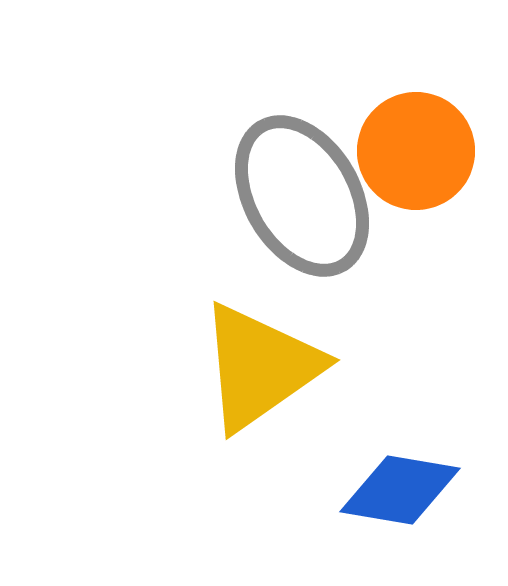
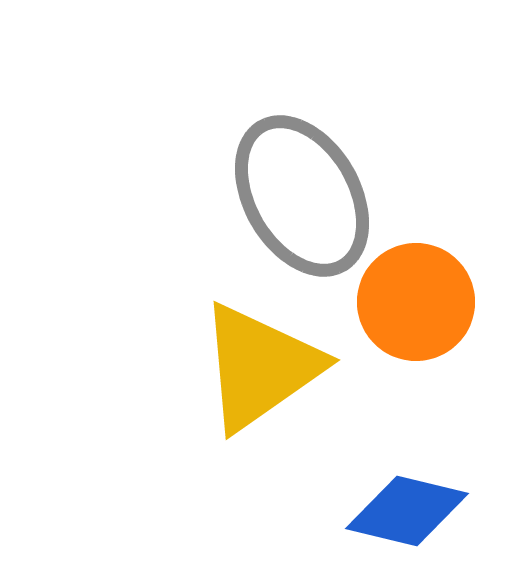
orange circle: moved 151 px down
blue diamond: moved 7 px right, 21 px down; rotated 4 degrees clockwise
